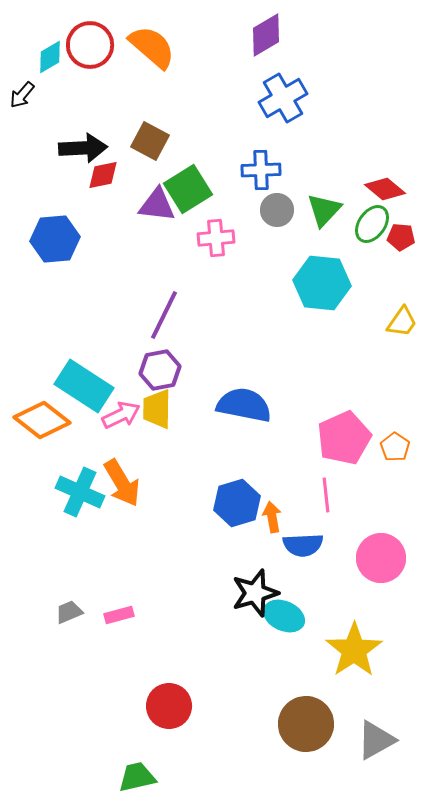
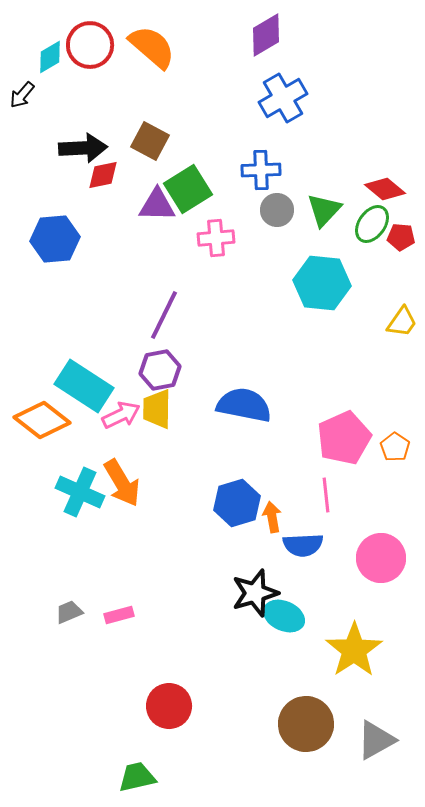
purple triangle at (157, 205): rotated 6 degrees counterclockwise
